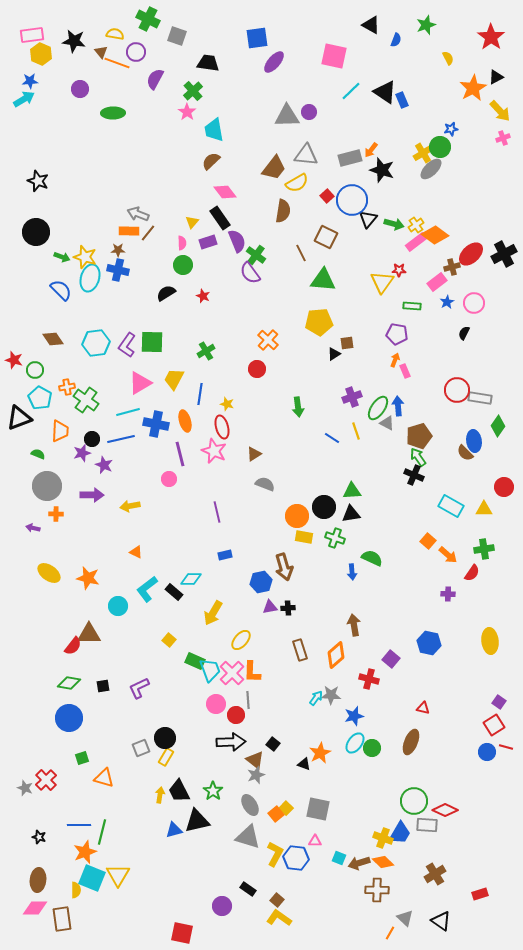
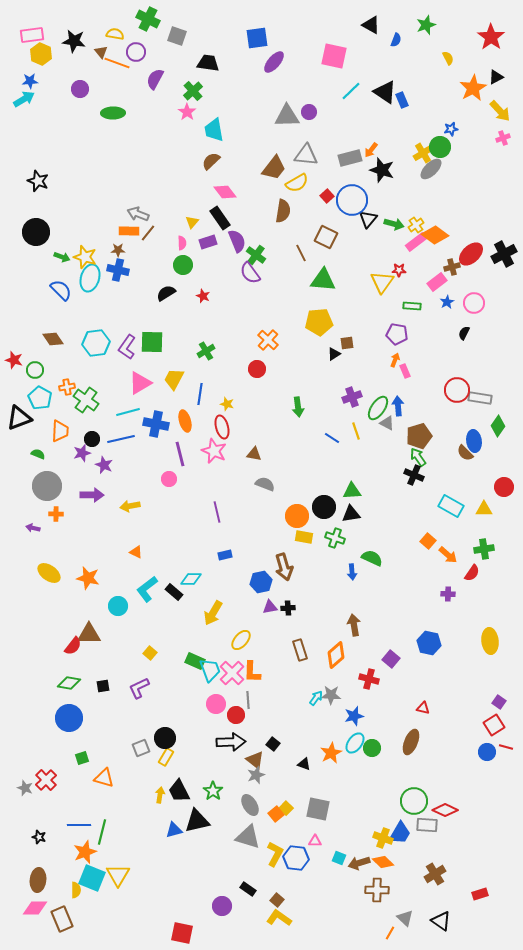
purple L-shape at (127, 345): moved 2 px down
brown triangle at (254, 454): rotated 42 degrees clockwise
yellow square at (169, 640): moved 19 px left, 13 px down
orange star at (320, 753): moved 11 px right
brown rectangle at (62, 919): rotated 15 degrees counterclockwise
